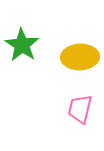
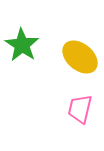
yellow ellipse: rotated 42 degrees clockwise
